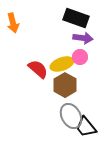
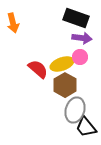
purple arrow: moved 1 px left
gray ellipse: moved 4 px right, 6 px up; rotated 45 degrees clockwise
